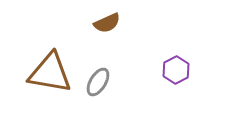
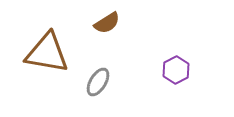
brown semicircle: rotated 8 degrees counterclockwise
brown triangle: moved 3 px left, 20 px up
